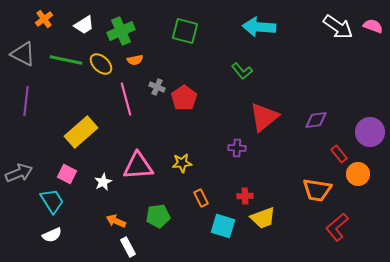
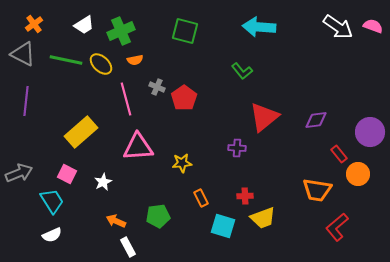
orange cross: moved 10 px left, 5 px down
pink triangle: moved 19 px up
